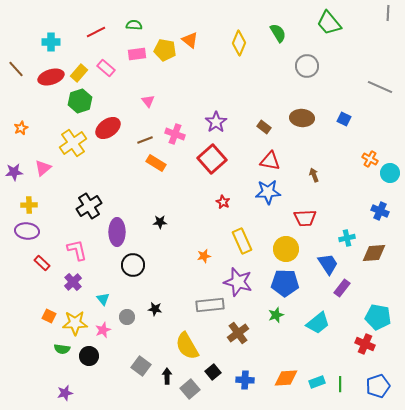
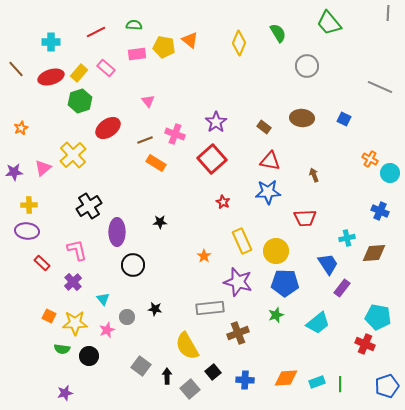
yellow pentagon at (165, 50): moved 1 px left, 3 px up
yellow cross at (73, 143): moved 12 px down; rotated 8 degrees counterclockwise
yellow circle at (286, 249): moved 10 px left, 2 px down
orange star at (204, 256): rotated 24 degrees counterclockwise
gray rectangle at (210, 305): moved 3 px down
pink star at (103, 330): moved 4 px right
brown cross at (238, 333): rotated 15 degrees clockwise
blue pentagon at (378, 386): moved 9 px right
